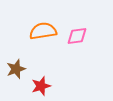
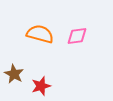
orange semicircle: moved 3 px left, 3 px down; rotated 24 degrees clockwise
brown star: moved 2 px left, 5 px down; rotated 24 degrees counterclockwise
